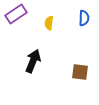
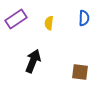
purple rectangle: moved 5 px down
